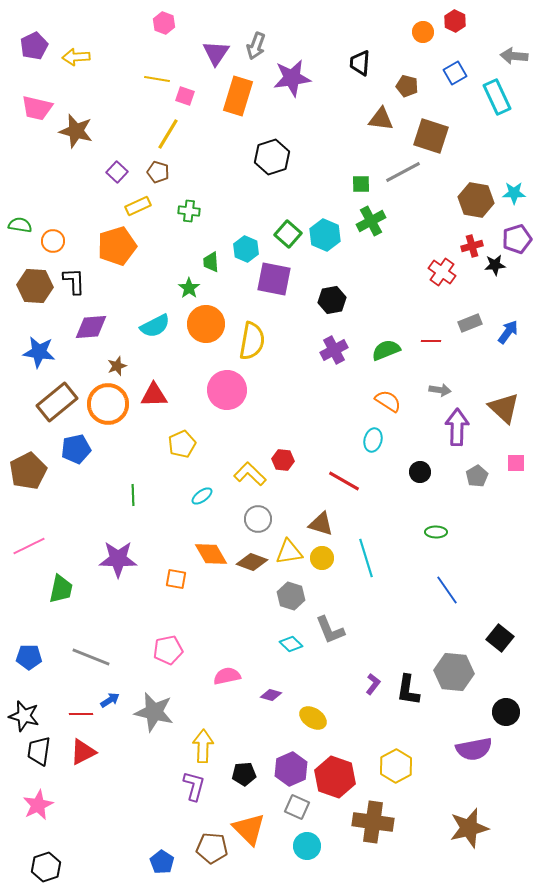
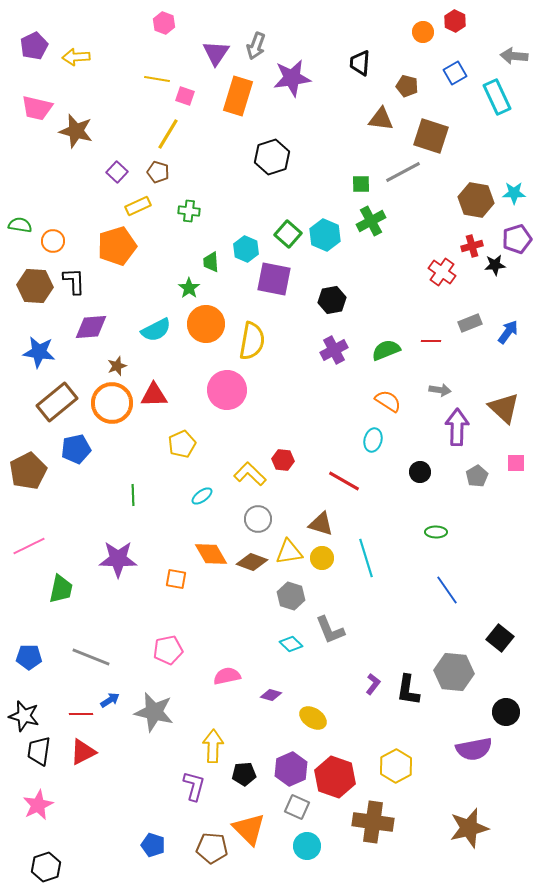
cyan semicircle at (155, 326): moved 1 px right, 4 px down
orange circle at (108, 404): moved 4 px right, 1 px up
yellow arrow at (203, 746): moved 10 px right
blue pentagon at (162, 862): moved 9 px left, 17 px up; rotated 15 degrees counterclockwise
